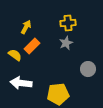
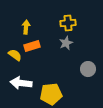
yellow arrow: rotated 24 degrees counterclockwise
orange rectangle: rotated 28 degrees clockwise
yellow pentagon: moved 7 px left
